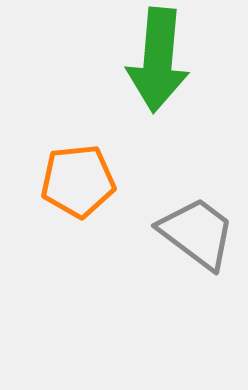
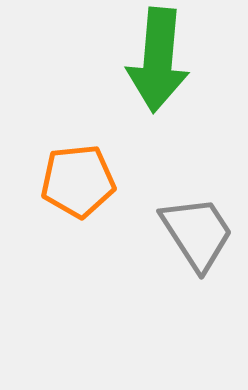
gray trapezoid: rotated 20 degrees clockwise
